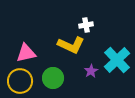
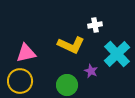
white cross: moved 9 px right
cyan cross: moved 6 px up
purple star: rotated 16 degrees counterclockwise
green circle: moved 14 px right, 7 px down
